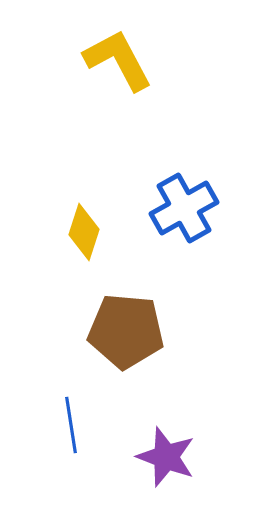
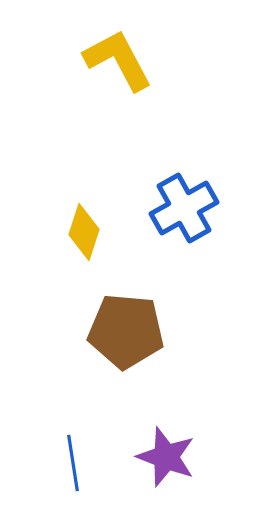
blue line: moved 2 px right, 38 px down
